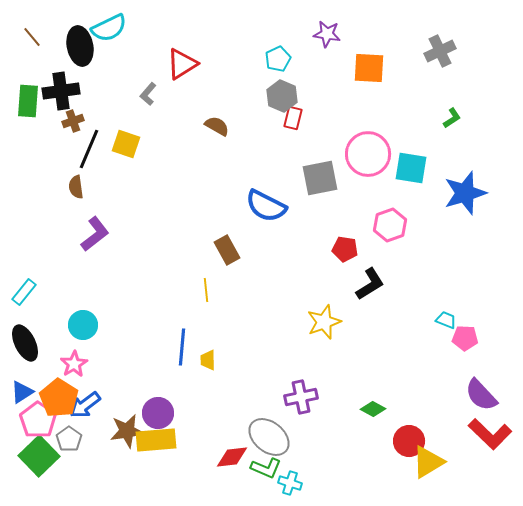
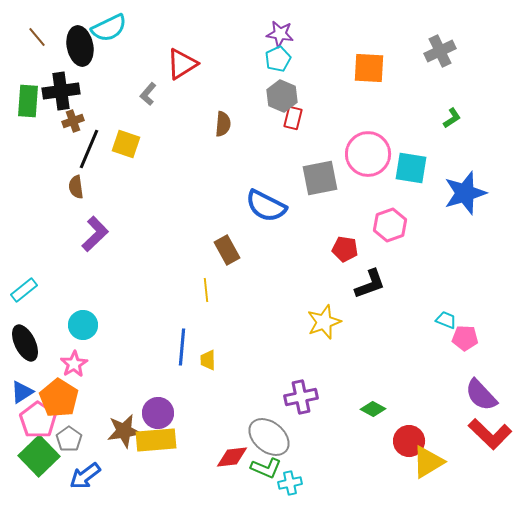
purple star at (327, 34): moved 47 px left
brown line at (32, 37): moved 5 px right
brown semicircle at (217, 126): moved 6 px right, 2 px up; rotated 65 degrees clockwise
purple L-shape at (95, 234): rotated 6 degrees counterclockwise
black L-shape at (370, 284): rotated 12 degrees clockwise
cyan rectangle at (24, 292): moved 2 px up; rotated 12 degrees clockwise
blue arrow at (85, 405): moved 71 px down
brown star at (127, 431): moved 3 px left
cyan cross at (290, 483): rotated 30 degrees counterclockwise
